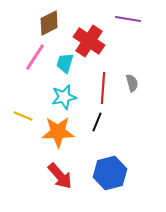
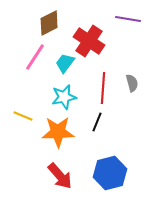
cyan trapezoid: rotated 20 degrees clockwise
